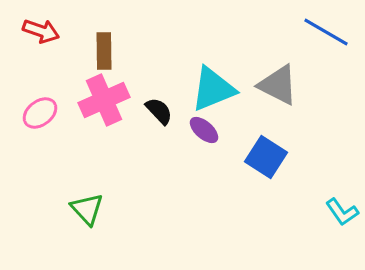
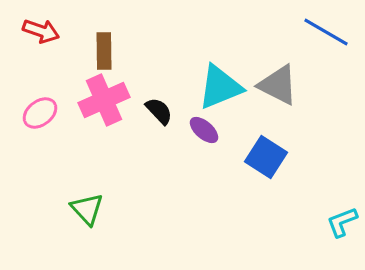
cyan triangle: moved 7 px right, 2 px up
cyan L-shape: moved 10 px down; rotated 104 degrees clockwise
